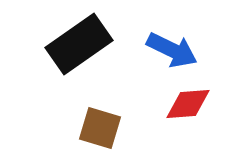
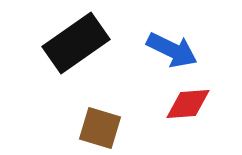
black rectangle: moved 3 px left, 1 px up
